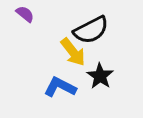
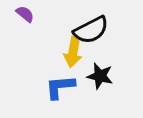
yellow arrow: rotated 48 degrees clockwise
black star: rotated 20 degrees counterclockwise
blue L-shape: rotated 32 degrees counterclockwise
